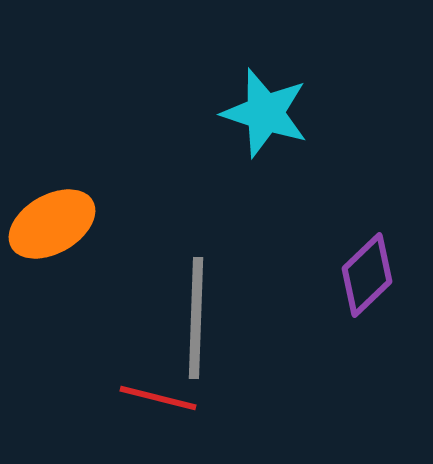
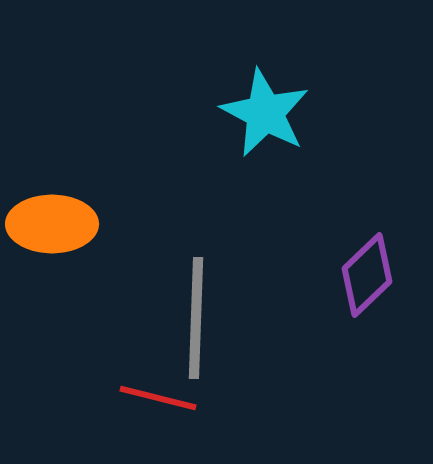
cyan star: rotated 10 degrees clockwise
orange ellipse: rotated 30 degrees clockwise
